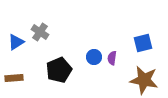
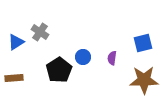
blue circle: moved 11 px left
black pentagon: rotated 10 degrees counterclockwise
brown star: rotated 12 degrees counterclockwise
